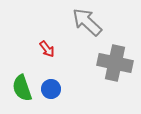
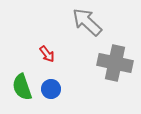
red arrow: moved 5 px down
green semicircle: moved 1 px up
